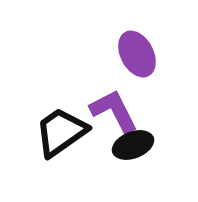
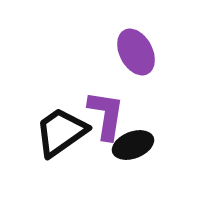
purple ellipse: moved 1 px left, 2 px up
purple L-shape: moved 8 px left, 4 px down; rotated 36 degrees clockwise
